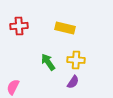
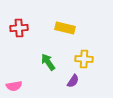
red cross: moved 2 px down
yellow cross: moved 8 px right, 1 px up
purple semicircle: moved 1 px up
pink semicircle: moved 1 px right, 1 px up; rotated 126 degrees counterclockwise
